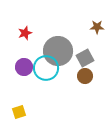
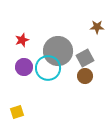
red star: moved 3 px left, 7 px down
cyan circle: moved 2 px right
yellow square: moved 2 px left
